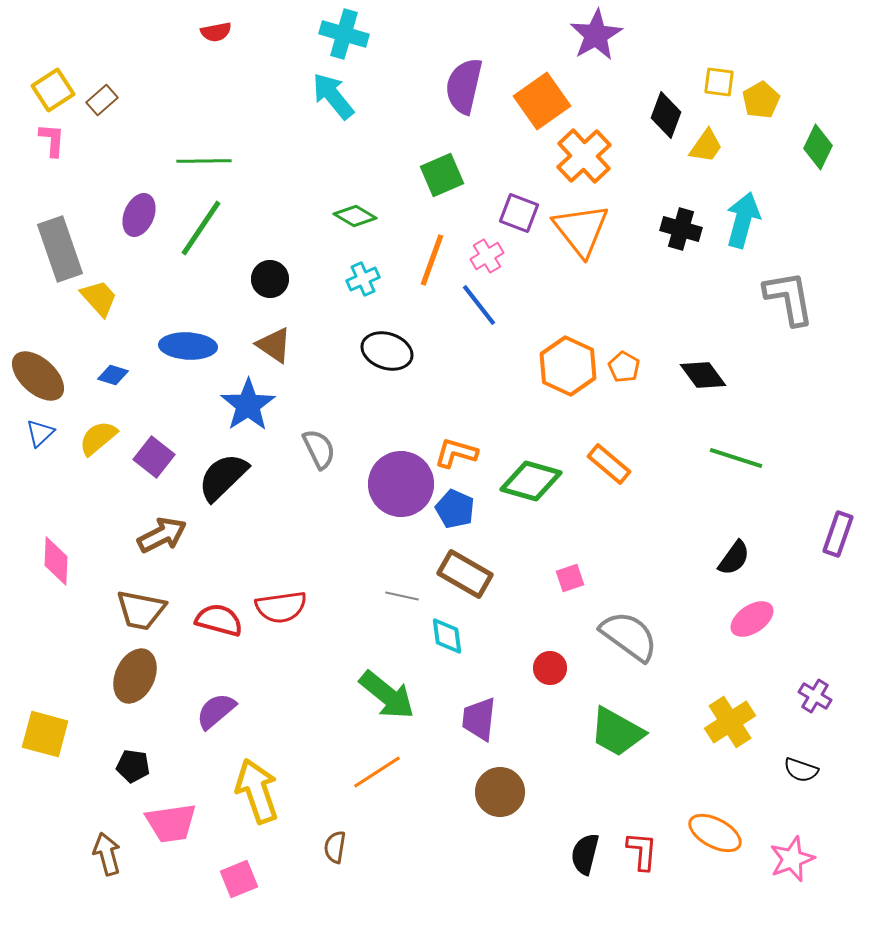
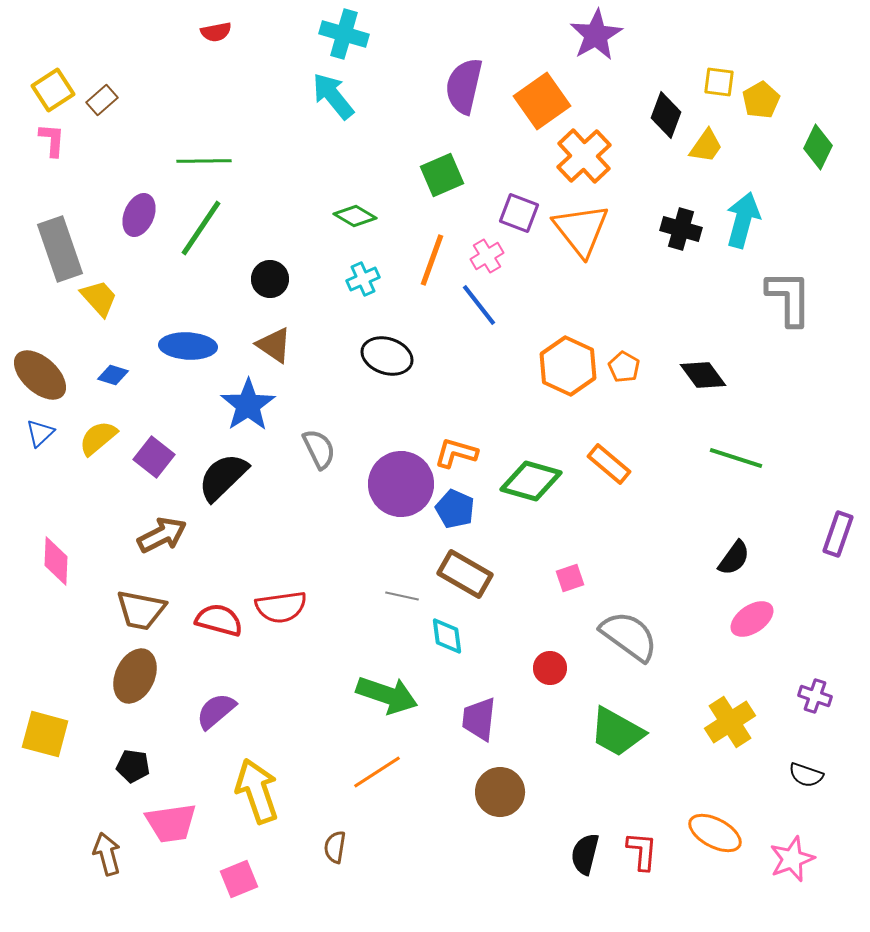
gray L-shape at (789, 298): rotated 10 degrees clockwise
black ellipse at (387, 351): moved 5 px down
brown ellipse at (38, 376): moved 2 px right, 1 px up
green arrow at (387, 695): rotated 20 degrees counterclockwise
purple cross at (815, 696): rotated 12 degrees counterclockwise
black semicircle at (801, 770): moved 5 px right, 5 px down
